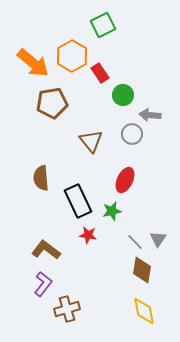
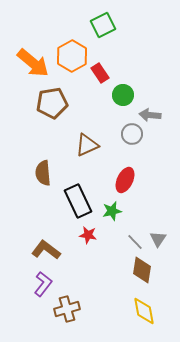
brown triangle: moved 4 px left, 4 px down; rotated 45 degrees clockwise
brown semicircle: moved 2 px right, 5 px up
